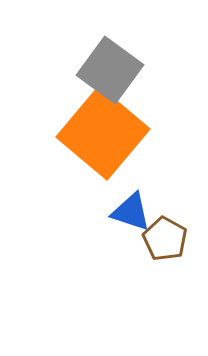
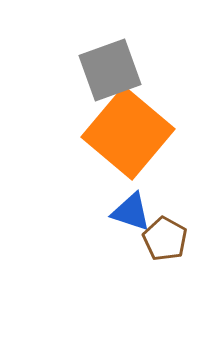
gray square: rotated 34 degrees clockwise
orange square: moved 25 px right
